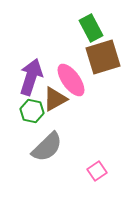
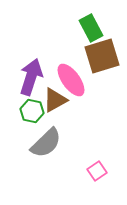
brown square: moved 1 px left, 1 px up
brown triangle: moved 1 px down
gray semicircle: moved 1 px left, 4 px up
